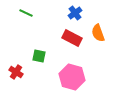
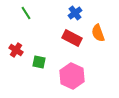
green line: rotated 32 degrees clockwise
green square: moved 6 px down
red cross: moved 22 px up
pink hexagon: moved 1 px up; rotated 10 degrees clockwise
